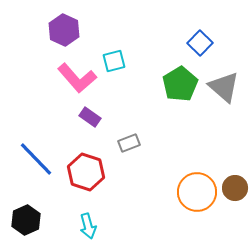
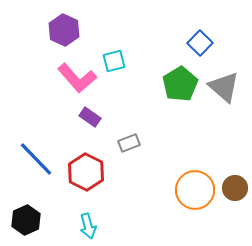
red hexagon: rotated 9 degrees clockwise
orange circle: moved 2 px left, 2 px up
